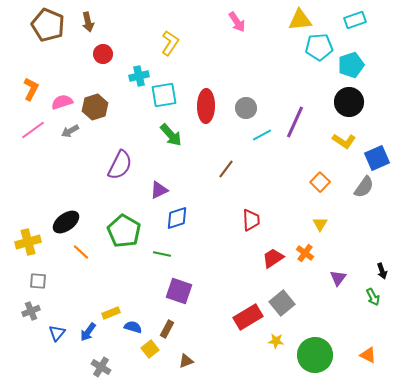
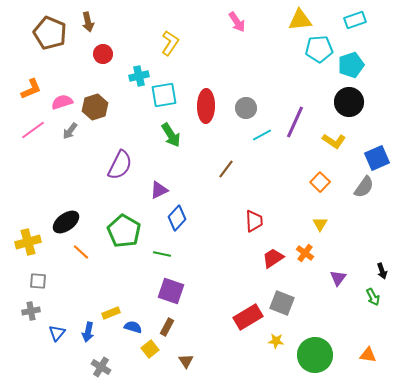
brown pentagon at (48, 25): moved 2 px right, 8 px down
cyan pentagon at (319, 47): moved 2 px down
orange L-shape at (31, 89): rotated 40 degrees clockwise
gray arrow at (70, 131): rotated 24 degrees counterclockwise
green arrow at (171, 135): rotated 10 degrees clockwise
yellow L-shape at (344, 141): moved 10 px left
blue diamond at (177, 218): rotated 30 degrees counterclockwise
red trapezoid at (251, 220): moved 3 px right, 1 px down
purple square at (179, 291): moved 8 px left
gray square at (282, 303): rotated 30 degrees counterclockwise
gray cross at (31, 311): rotated 12 degrees clockwise
brown rectangle at (167, 329): moved 2 px up
blue arrow at (88, 332): rotated 24 degrees counterclockwise
orange triangle at (368, 355): rotated 18 degrees counterclockwise
brown triangle at (186, 361): rotated 42 degrees counterclockwise
